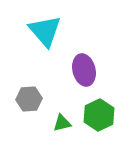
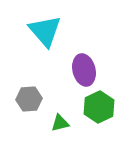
green hexagon: moved 8 px up
green triangle: moved 2 px left
